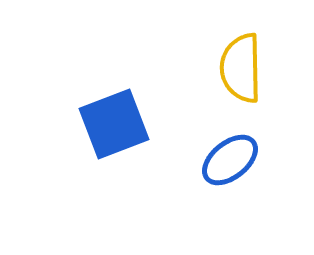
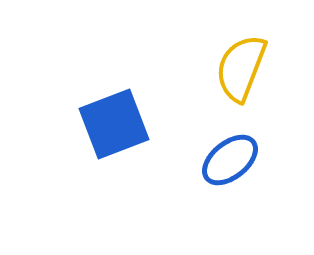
yellow semicircle: rotated 22 degrees clockwise
